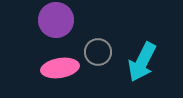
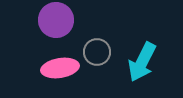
gray circle: moved 1 px left
